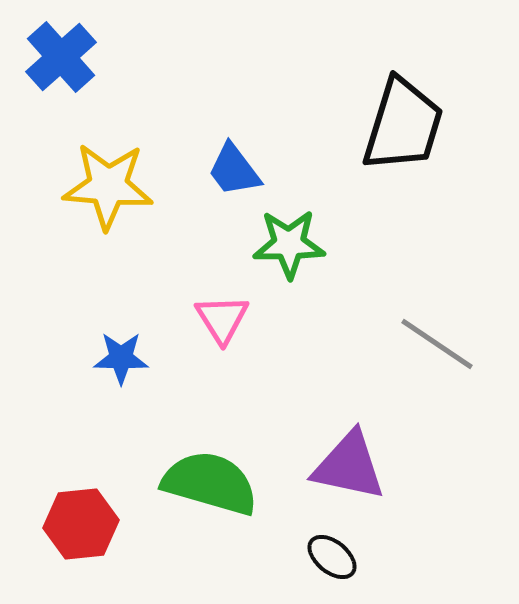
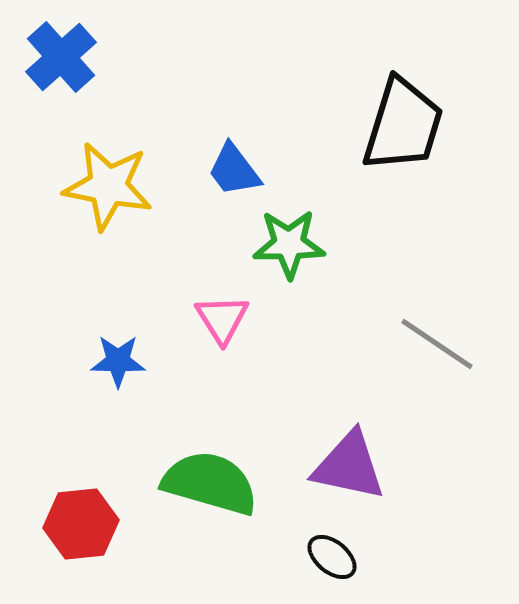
yellow star: rotated 6 degrees clockwise
blue star: moved 3 px left, 3 px down
